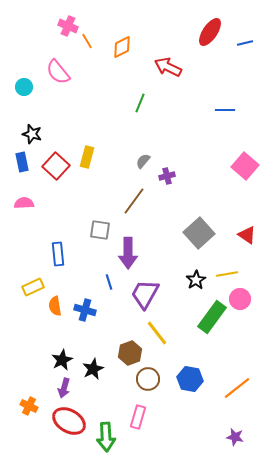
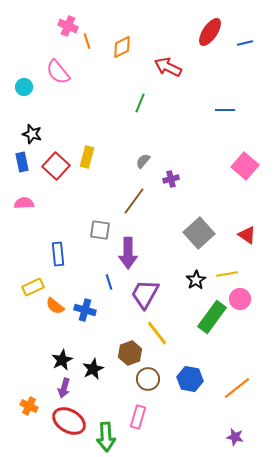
orange line at (87, 41): rotated 14 degrees clockwise
purple cross at (167, 176): moved 4 px right, 3 px down
orange semicircle at (55, 306): rotated 42 degrees counterclockwise
